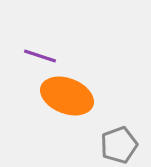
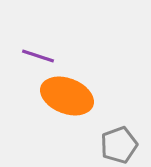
purple line: moved 2 px left
